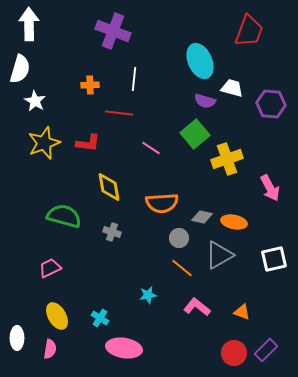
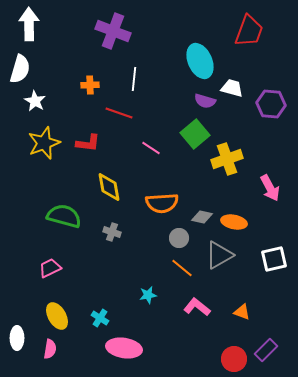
red line: rotated 12 degrees clockwise
red circle: moved 6 px down
